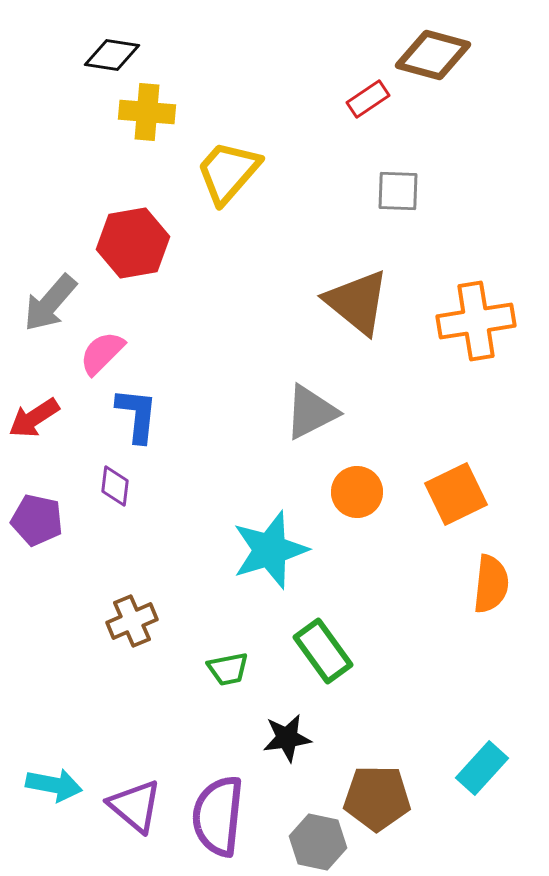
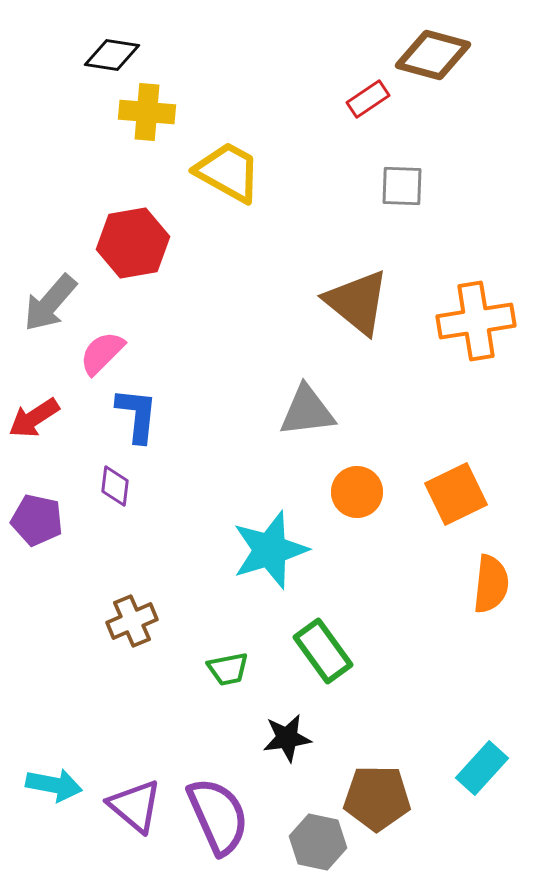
yellow trapezoid: rotated 78 degrees clockwise
gray square: moved 4 px right, 5 px up
gray triangle: moved 4 px left, 1 px up; rotated 20 degrees clockwise
purple semicircle: rotated 150 degrees clockwise
